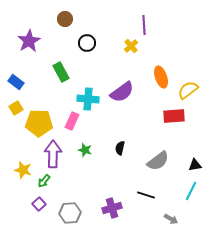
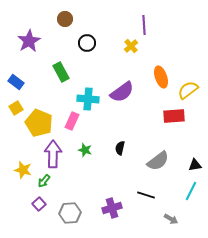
yellow pentagon: rotated 20 degrees clockwise
